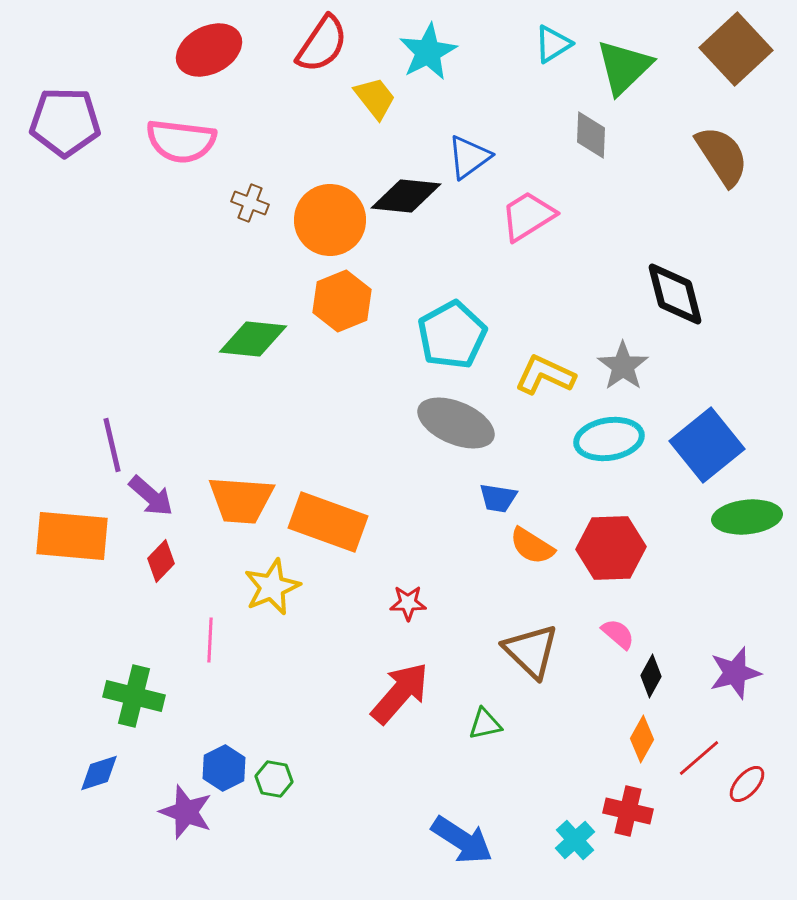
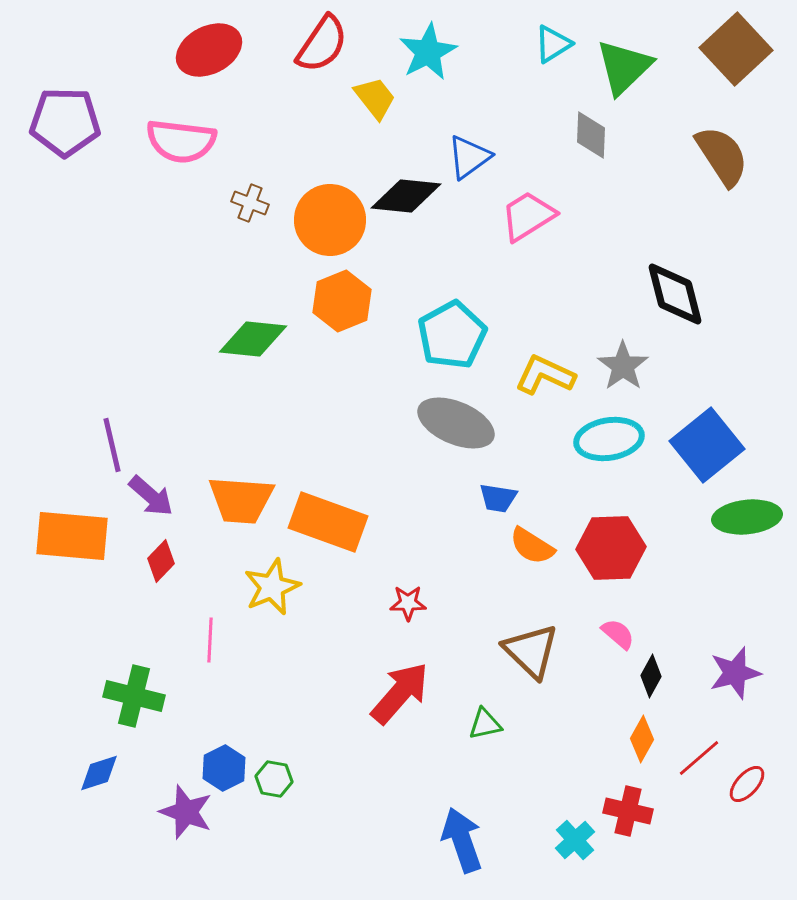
blue arrow at (462, 840): rotated 142 degrees counterclockwise
